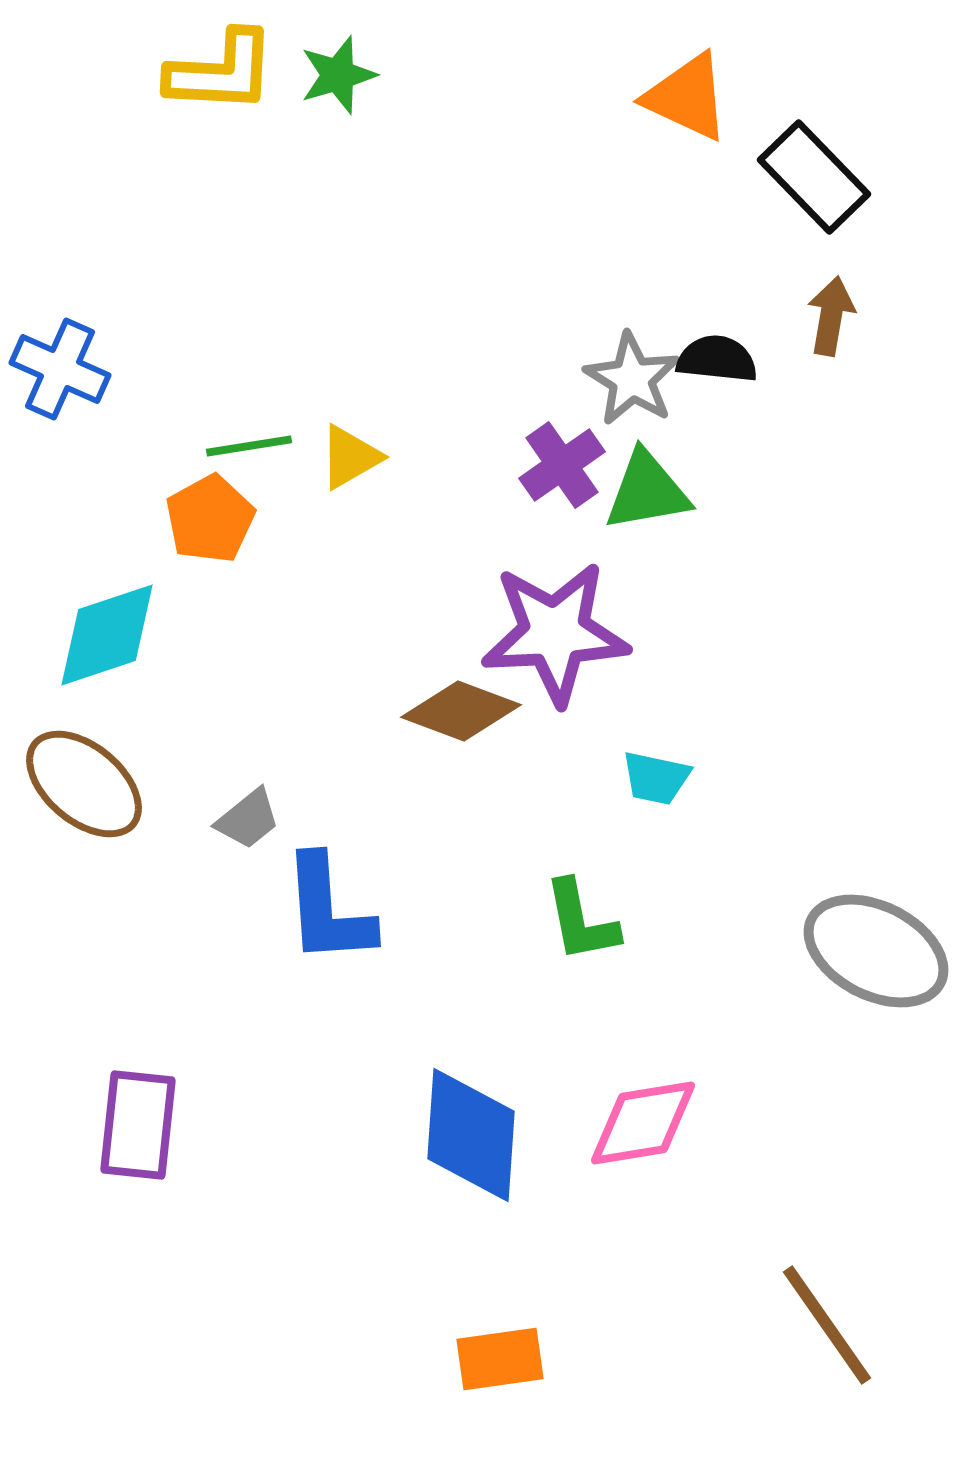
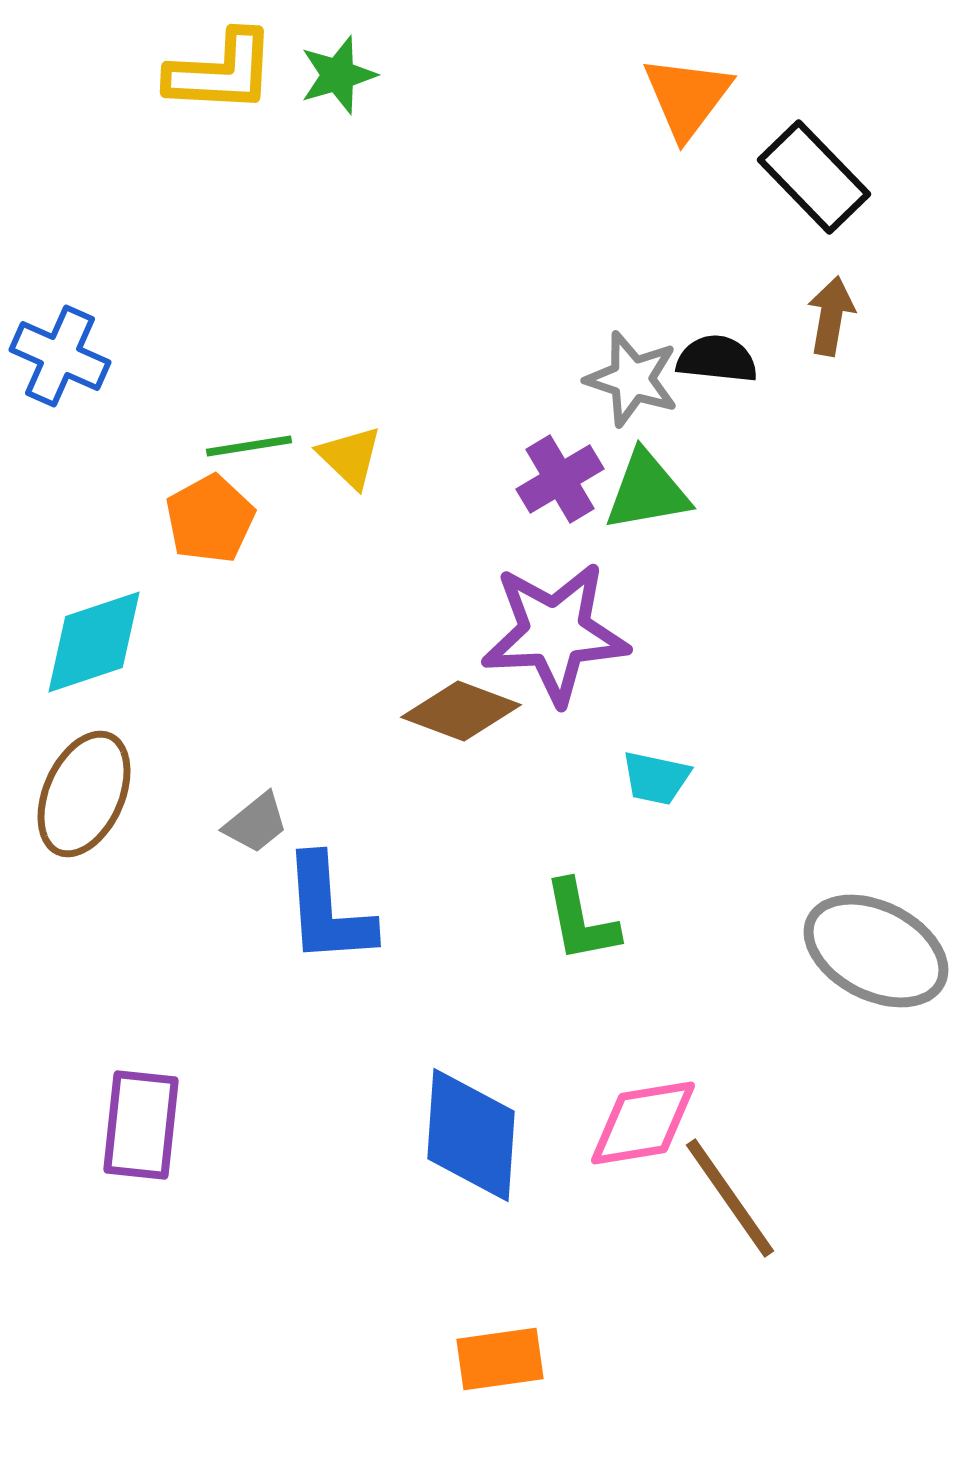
orange triangle: rotated 42 degrees clockwise
blue cross: moved 13 px up
gray star: rotated 14 degrees counterclockwise
yellow triangle: rotated 46 degrees counterclockwise
purple cross: moved 2 px left, 14 px down; rotated 4 degrees clockwise
cyan diamond: moved 13 px left, 7 px down
brown ellipse: moved 10 px down; rotated 74 degrees clockwise
gray trapezoid: moved 8 px right, 4 px down
purple rectangle: moved 3 px right
brown line: moved 97 px left, 127 px up
